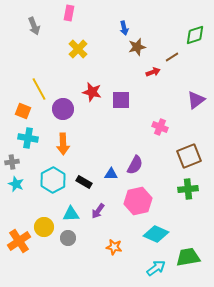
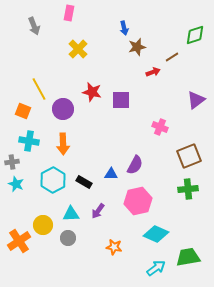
cyan cross: moved 1 px right, 3 px down
yellow circle: moved 1 px left, 2 px up
